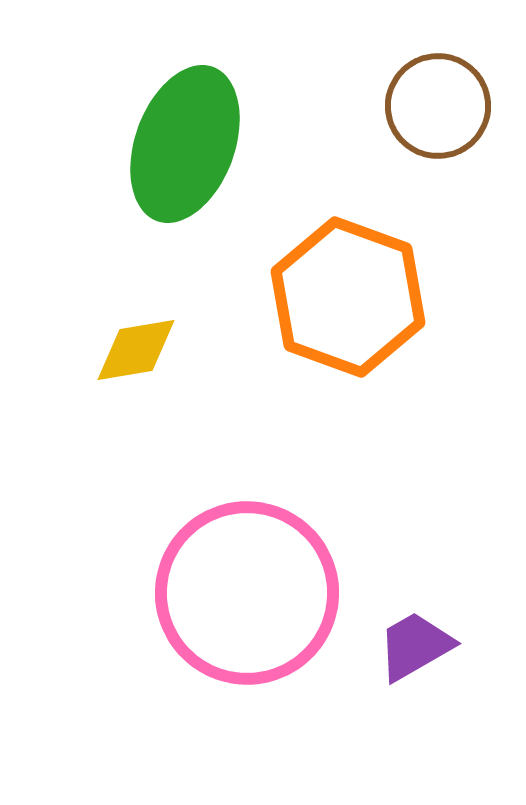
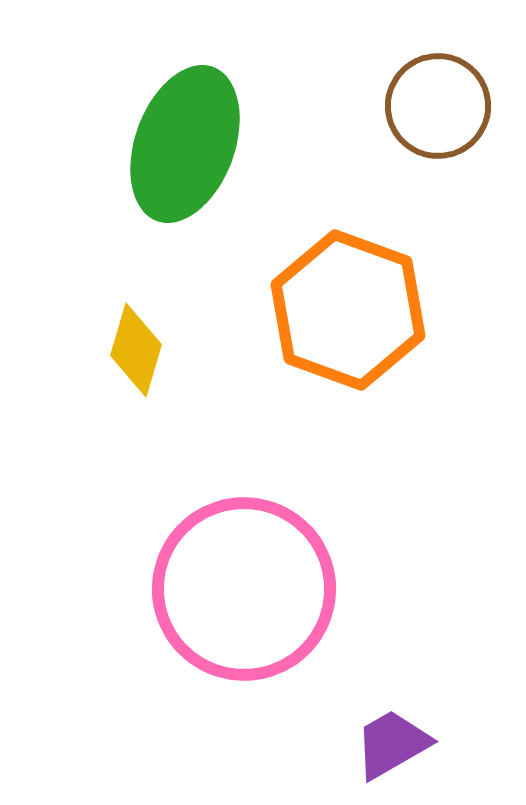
orange hexagon: moved 13 px down
yellow diamond: rotated 64 degrees counterclockwise
pink circle: moved 3 px left, 4 px up
purple trapezoid: moved 23 px left, 98 px down
